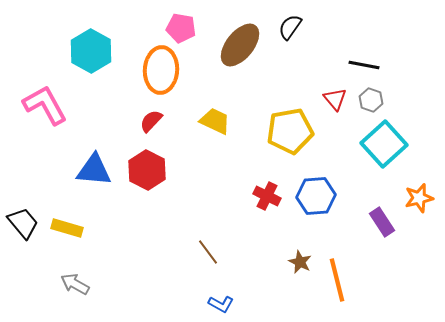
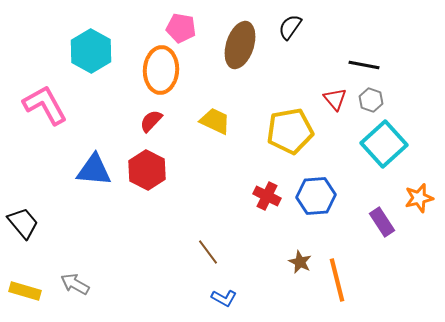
brown ellipse: rotated 21 degrees counterclockwise
yellow rectangle: moved 42 px left, 63 px down
blue L-shape: moved 3 px right, 6 px up
